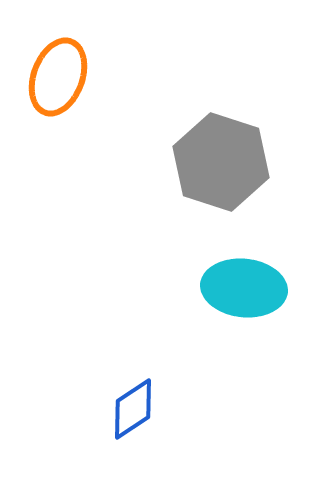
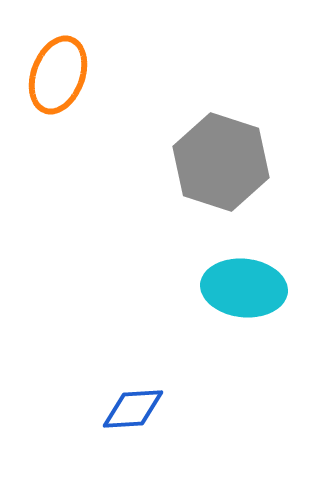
orange ellipse: moved 2 px up
blue diamond: rotated 30 degrees clockwise
